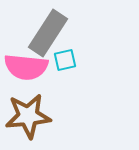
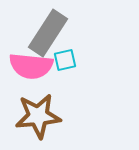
pink semicircle: moved 5 px right, 1 px up
brown star: moved 10 px right
